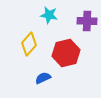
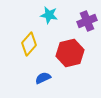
purple cross: rotated 24 degrees counterclockwise
red hexagon: moved 4 px right
